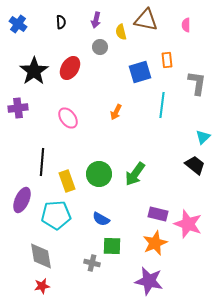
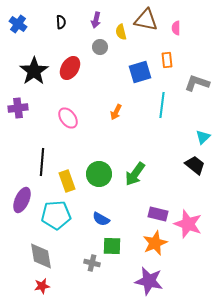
pink semicircle: moved 10 px left, 3 px down
gray L-shape: rotated 80 degrees counterclockwise
